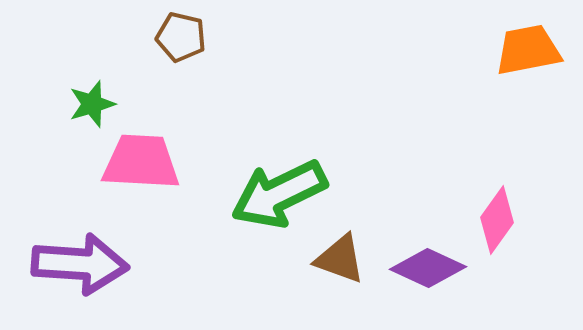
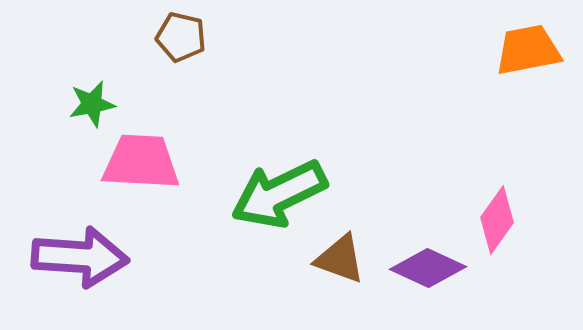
green star: rotated 6 degrees clockwise
purple arrow: moved 7 px up
